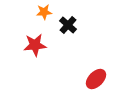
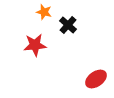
orange star: rotated 21 degrees clockwise
red ellipse: rotated 10 degrees clockwise
